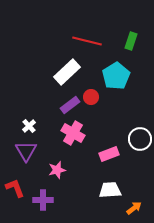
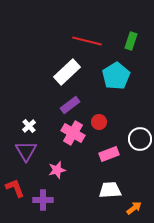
red circle: moved 8 px right, 25 px down
